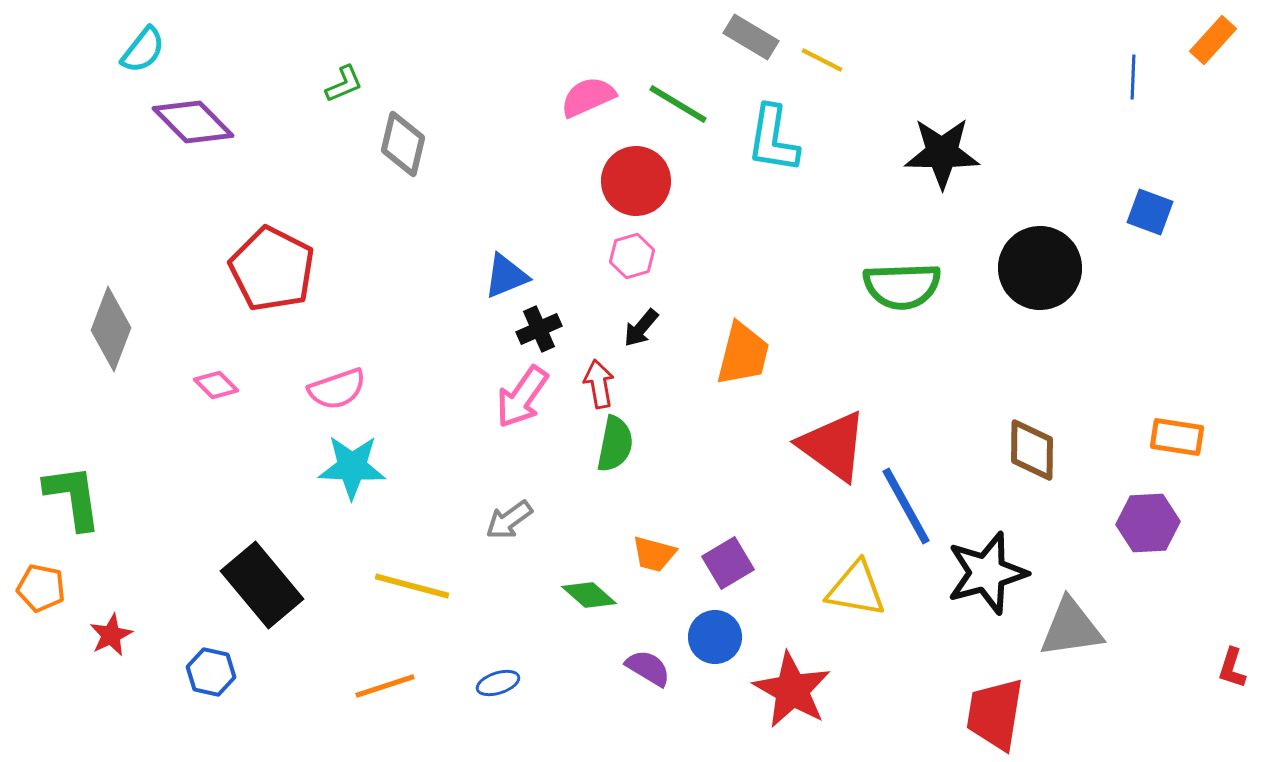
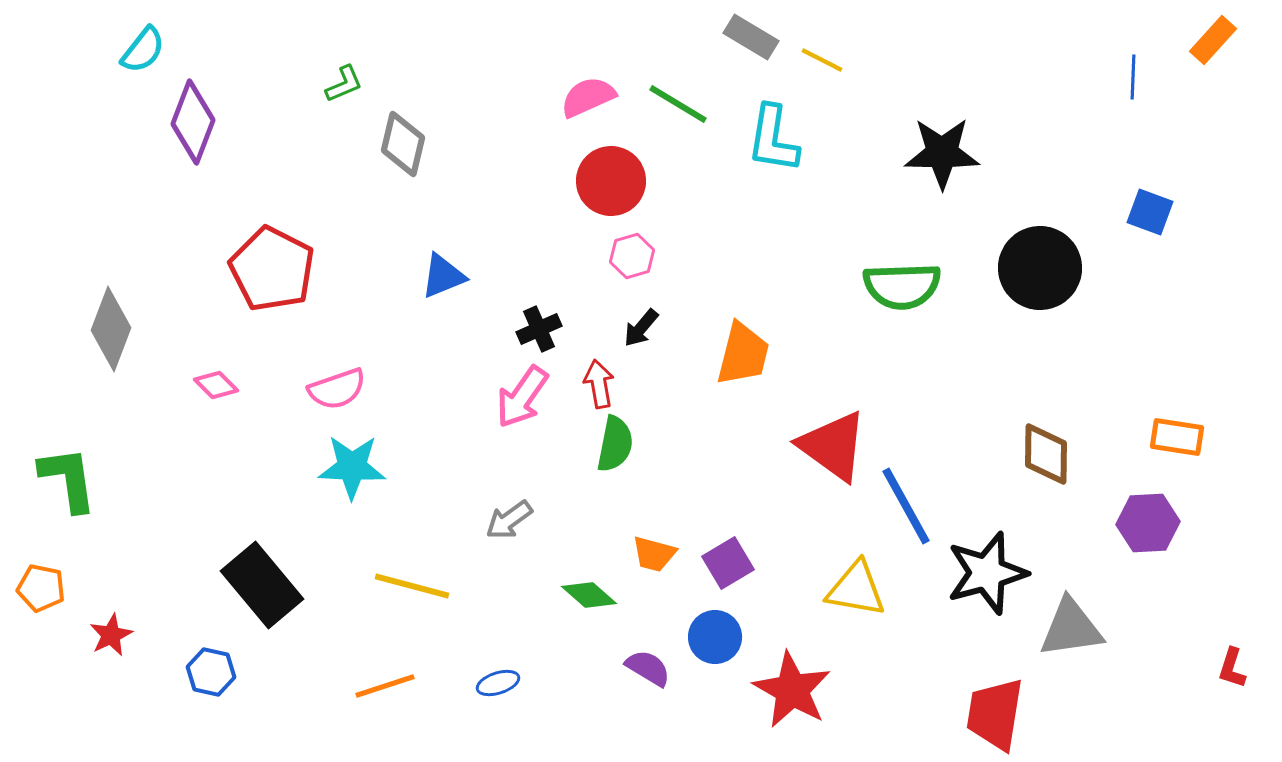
purple diamond at (193, 122): rotated 66 degrees clockwise
red circle at (636, 181): moved 25 px left
blue triangle at (506, 276): moved 63 px left
brown diamond at (1032, 450): moved 14 px right, 4 px down
green L-shape at (73, 497): moved 5 px left, 18 px up
